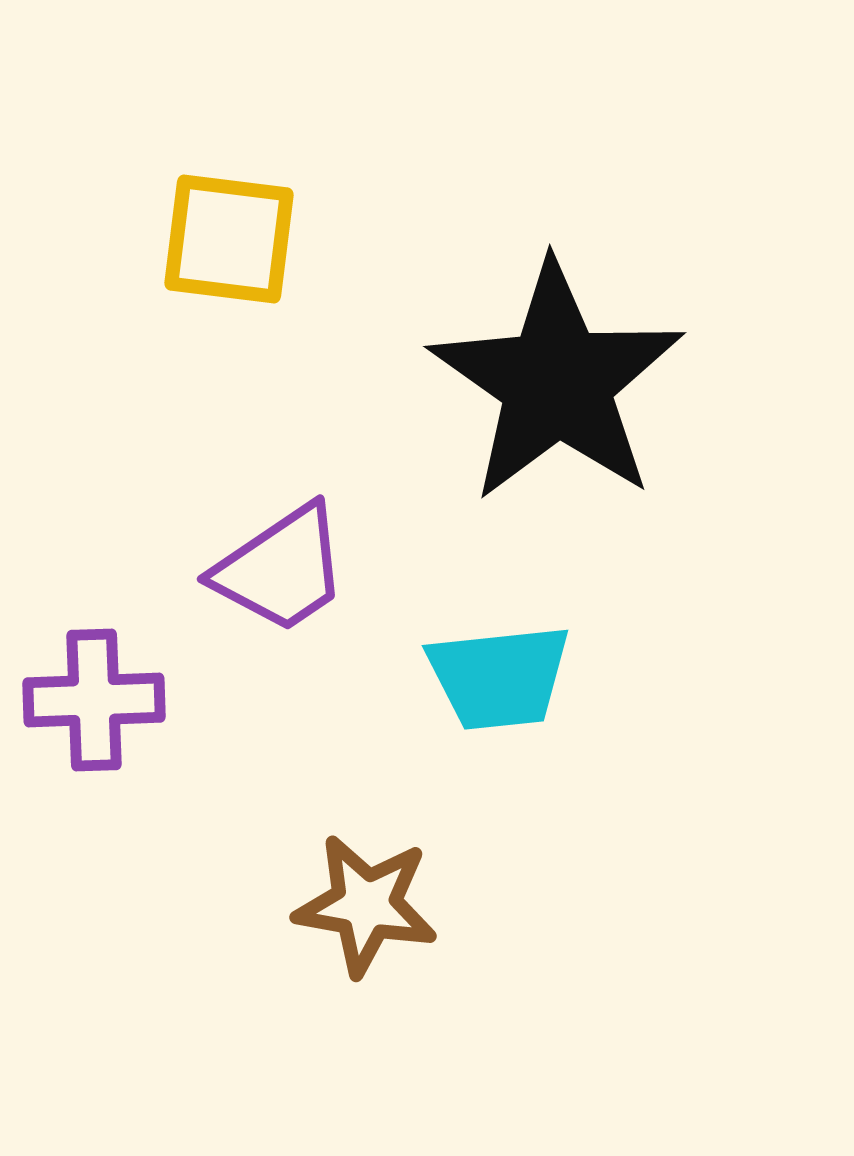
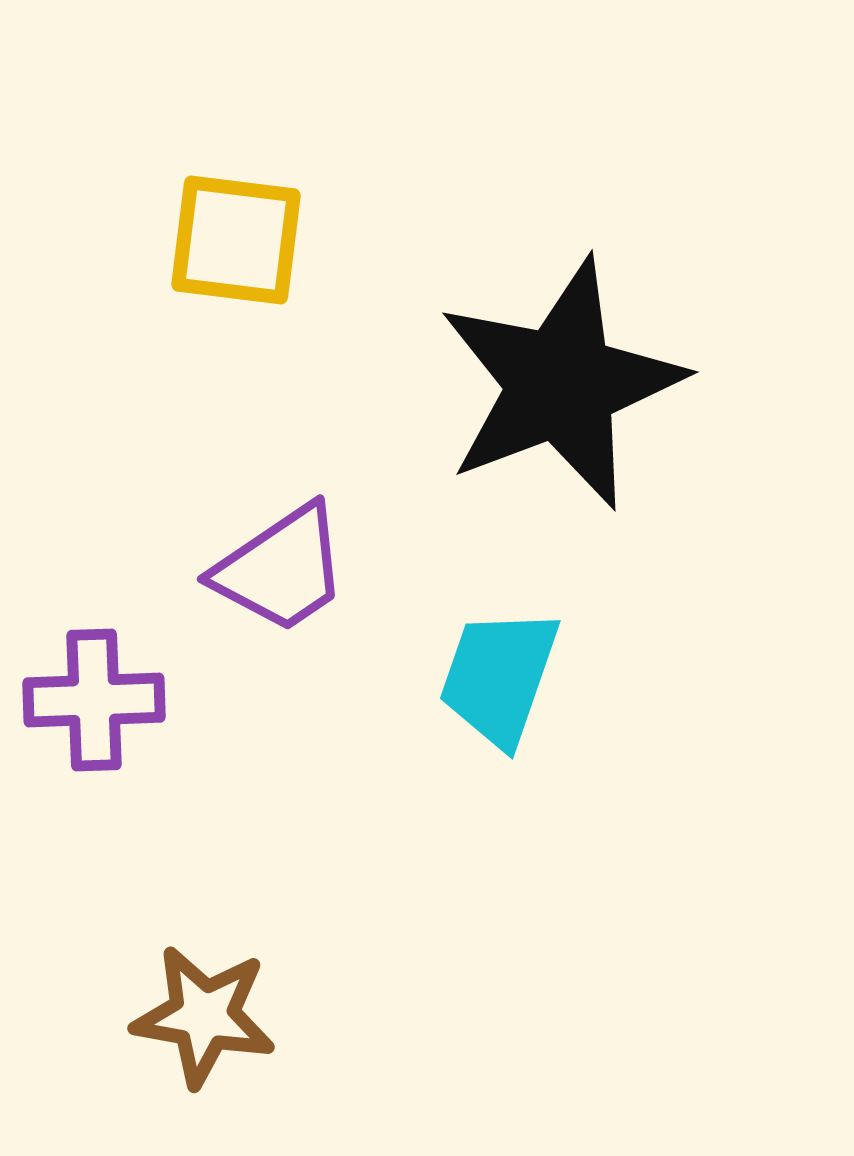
yellow square: moved 7 px right, 1 px down
black star: moved 4 px right, 2 px down; rotated 16 degrees clockwise
cyan trapezoid: rotated 115 degrees clockwise
brown star: moved 162 px left, 111 px down
